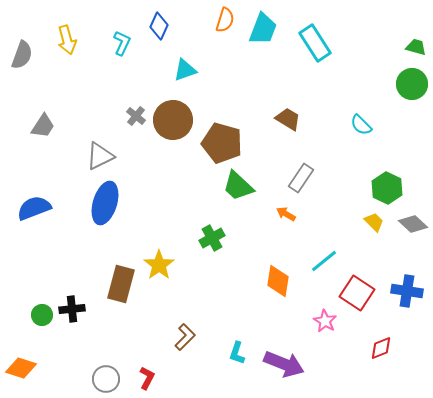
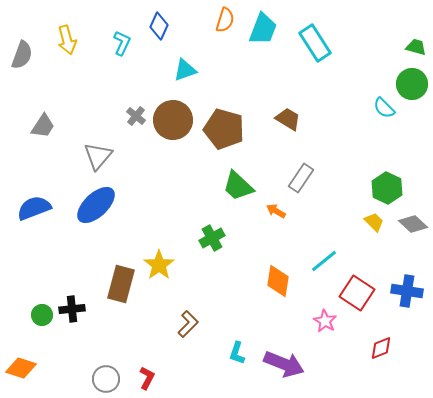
cyan semicircle at (361, 125): moved 23 px right, 17 px up
brown pentagon at (222, 143): moved 2 px right, 14 px up
gray triangle at (100, 156): moved 2 px left; rotated 24 degrees counterclockwise
blue ellipse at (105, 203): moved 9 px left, 2 px down; rotated 30 degrees clockwise
orange arrow at (286, 214): moved 10 px left, 3 px up
brown L-shape at (185, 337): moved 3 px right, 13 px up
